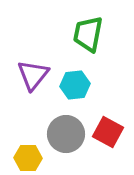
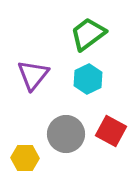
green trapezoid: rotated 42 degrees clockwise
cyan hexagon: moved 13 px right, 6 px up; rotated 20 degrees counterclockwise
red square: moved 3 px right, 1 px up
yellow hexagon: moved 3 px left
